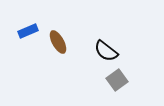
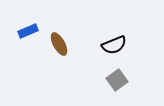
brown ellipse: moved 1 px right, 2 px down
black semicircle: moved 8 px right, 6 px up; rotated 60 degrees counterclockwise
